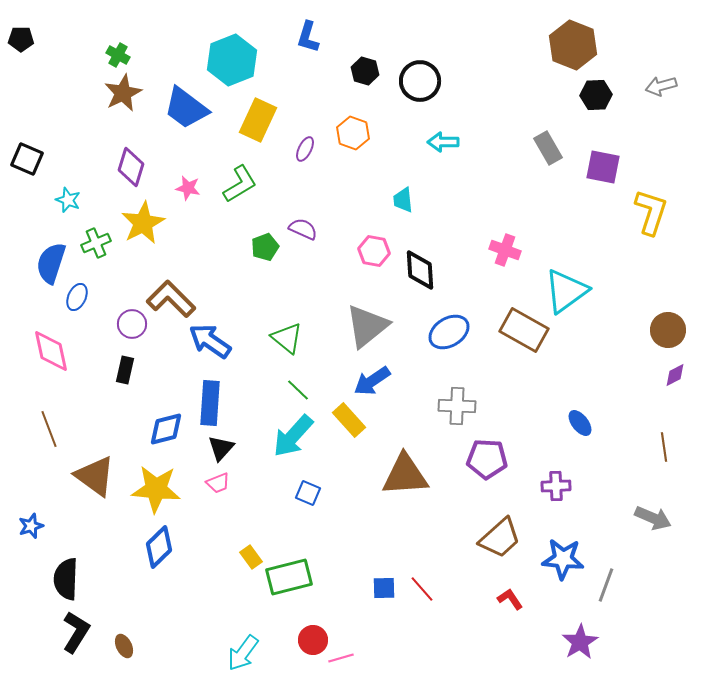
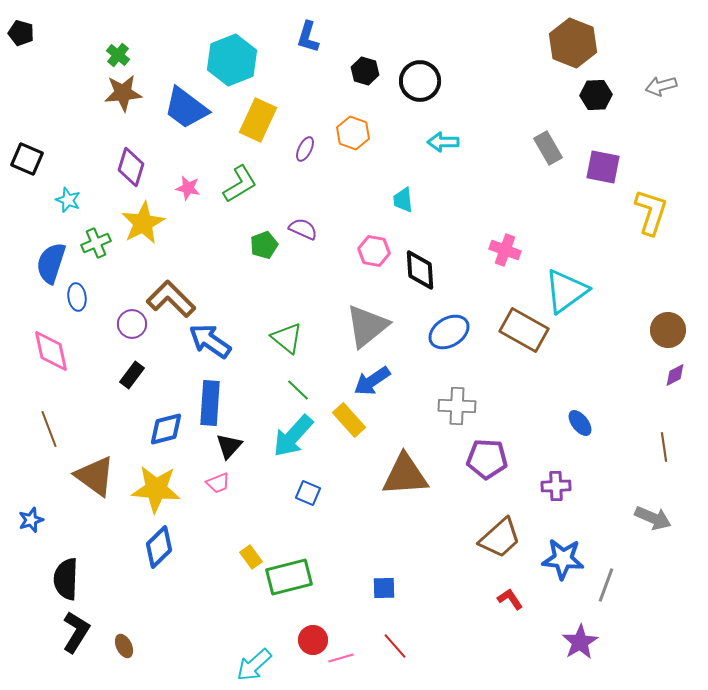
black pentagon at (21, 39): moved 6 px up; rotated 15 degrees clockwise
brown hexagon at (573, 45): moved 2 px up
green cross at (118, 55): rotated 10 degrees clockwise
brown star at (123, 93): rotated 21 degrees clockwise
green pentagon at (265, 247): moved 1 px left, 2 px up
blue ellipse at (77, 297): rotated 32 degrees counterclockwise
black rectangle at (125, 370): moved 7 px right, 5 px down; rotated 24 degrees clockwise
black triangle at (221, 448): moved 8 px right, 2 px up
blue star at (31, 526): moved 6 px up
red line at (422, 589): moved 27 px left, 57 px down
cyan arrow at (243, 653): moved 11 px right, 12 px down; rotated 12 degrees clockwise
